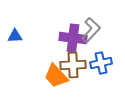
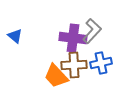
gray L-shape: moved 1 px right, 1 px down
blue triangle: rotated 42 degrees clockwise
brown cross: moved 1 px right
